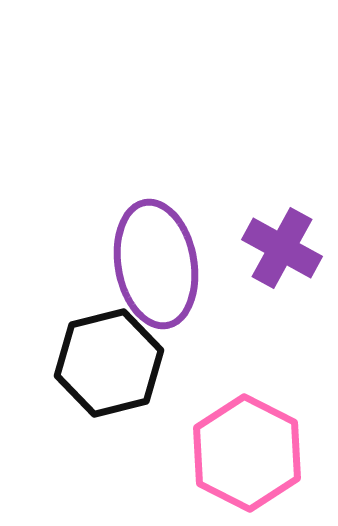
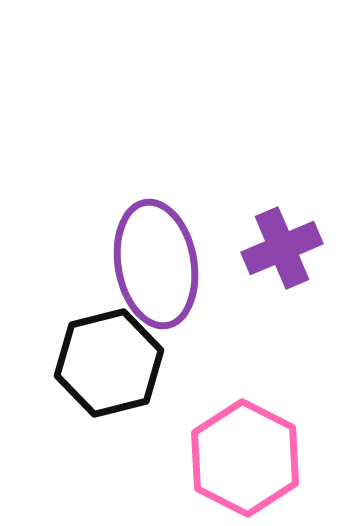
purple cross: rotated 38 degrees clockwise
pink hexagon: moved 2 px left, 5 px down
